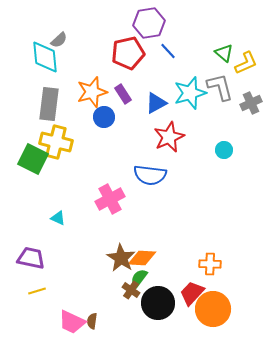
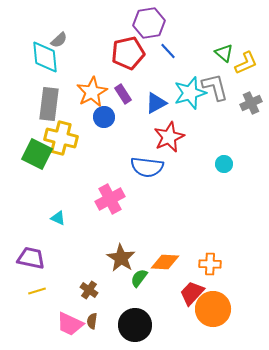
gray L-shape: moved 5 px left
orange star: rotated 12 degrees counterclockwise
yellow cross: moved 5 px right, 4 px up
cyan circle: moved 14 px down
green square: moved 4 px right, 5 px up
blue semicircle: moved 3 px left, 8 px up
orange diamond: moved 23 px right, 4 px down
brown cross: moved 42 px left
black circle: moved 23 px left, 22 px down
pink trapezoid: moved 2 px left, 2 px down
